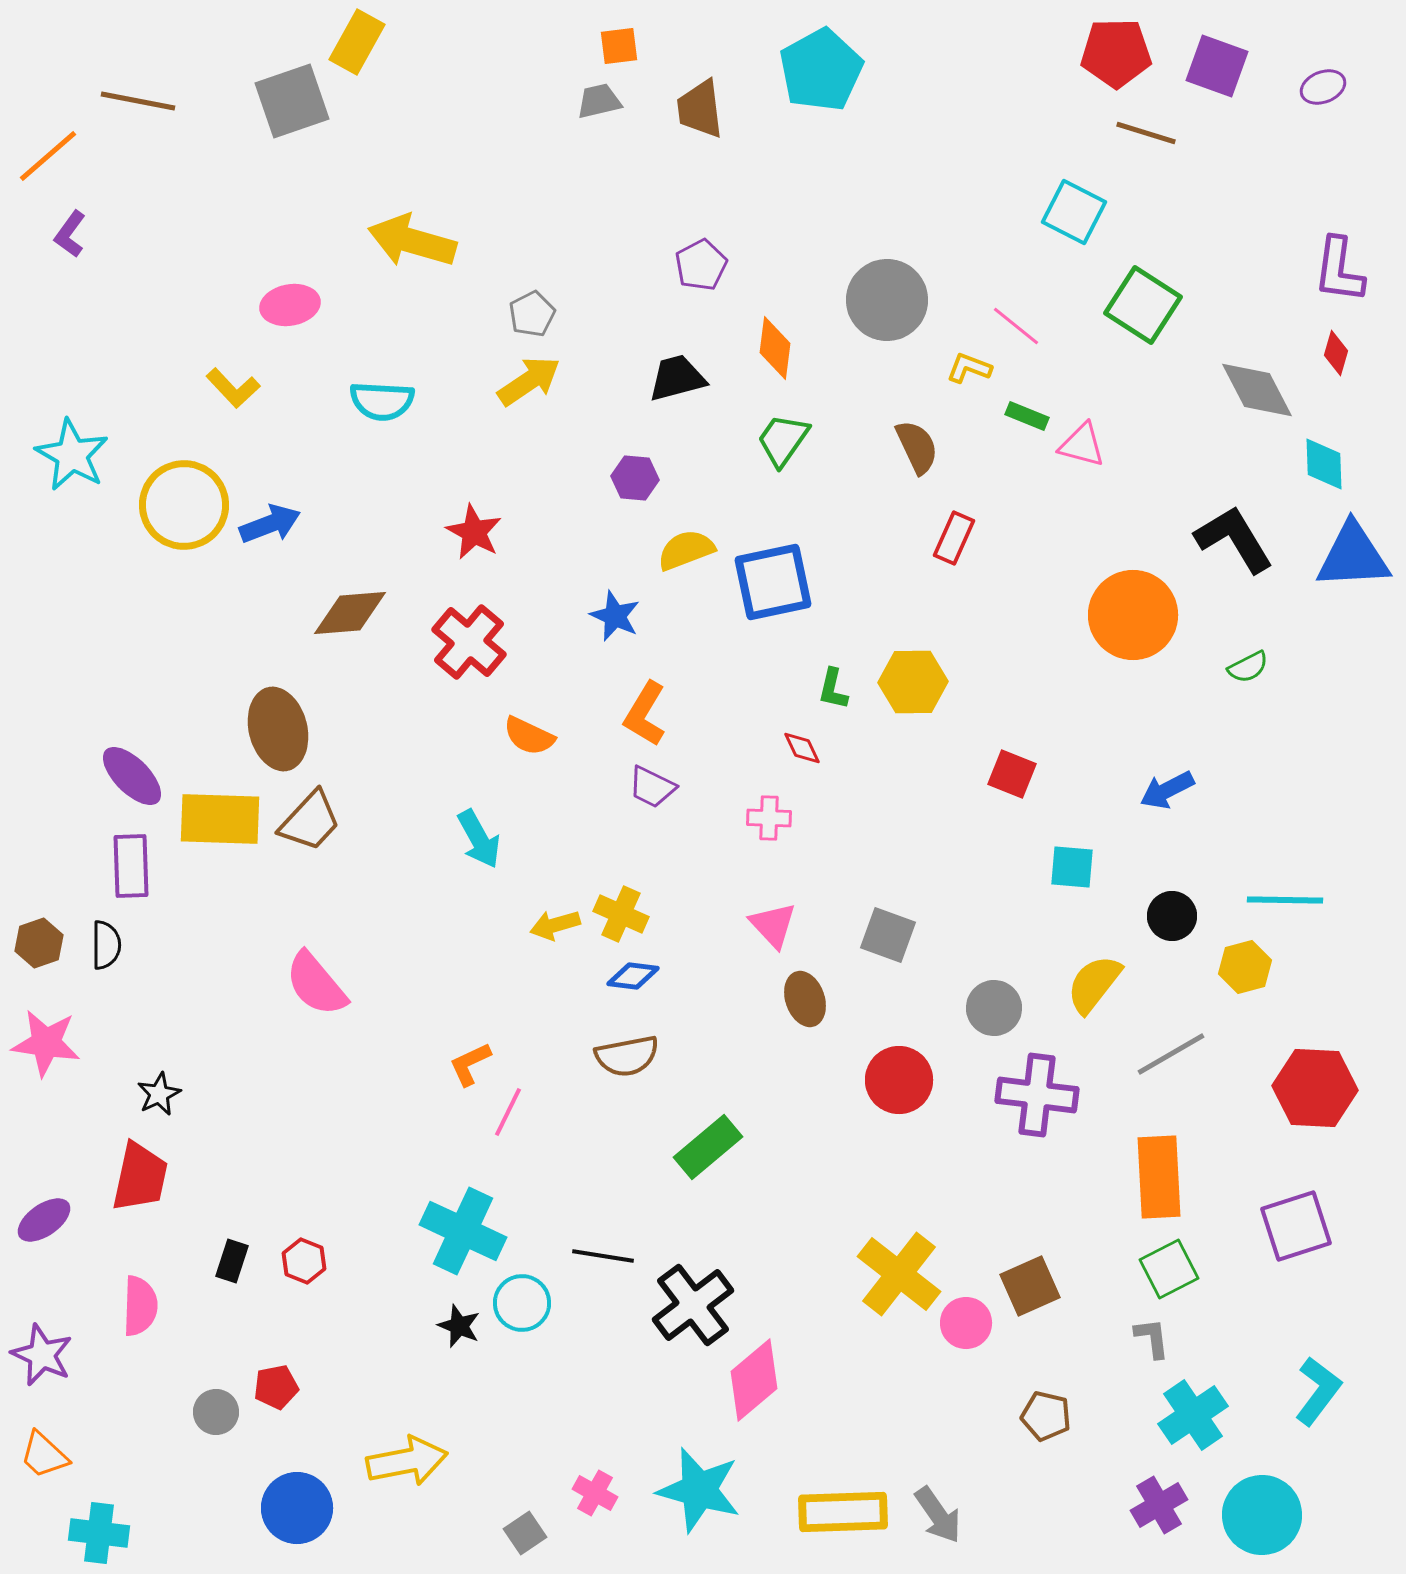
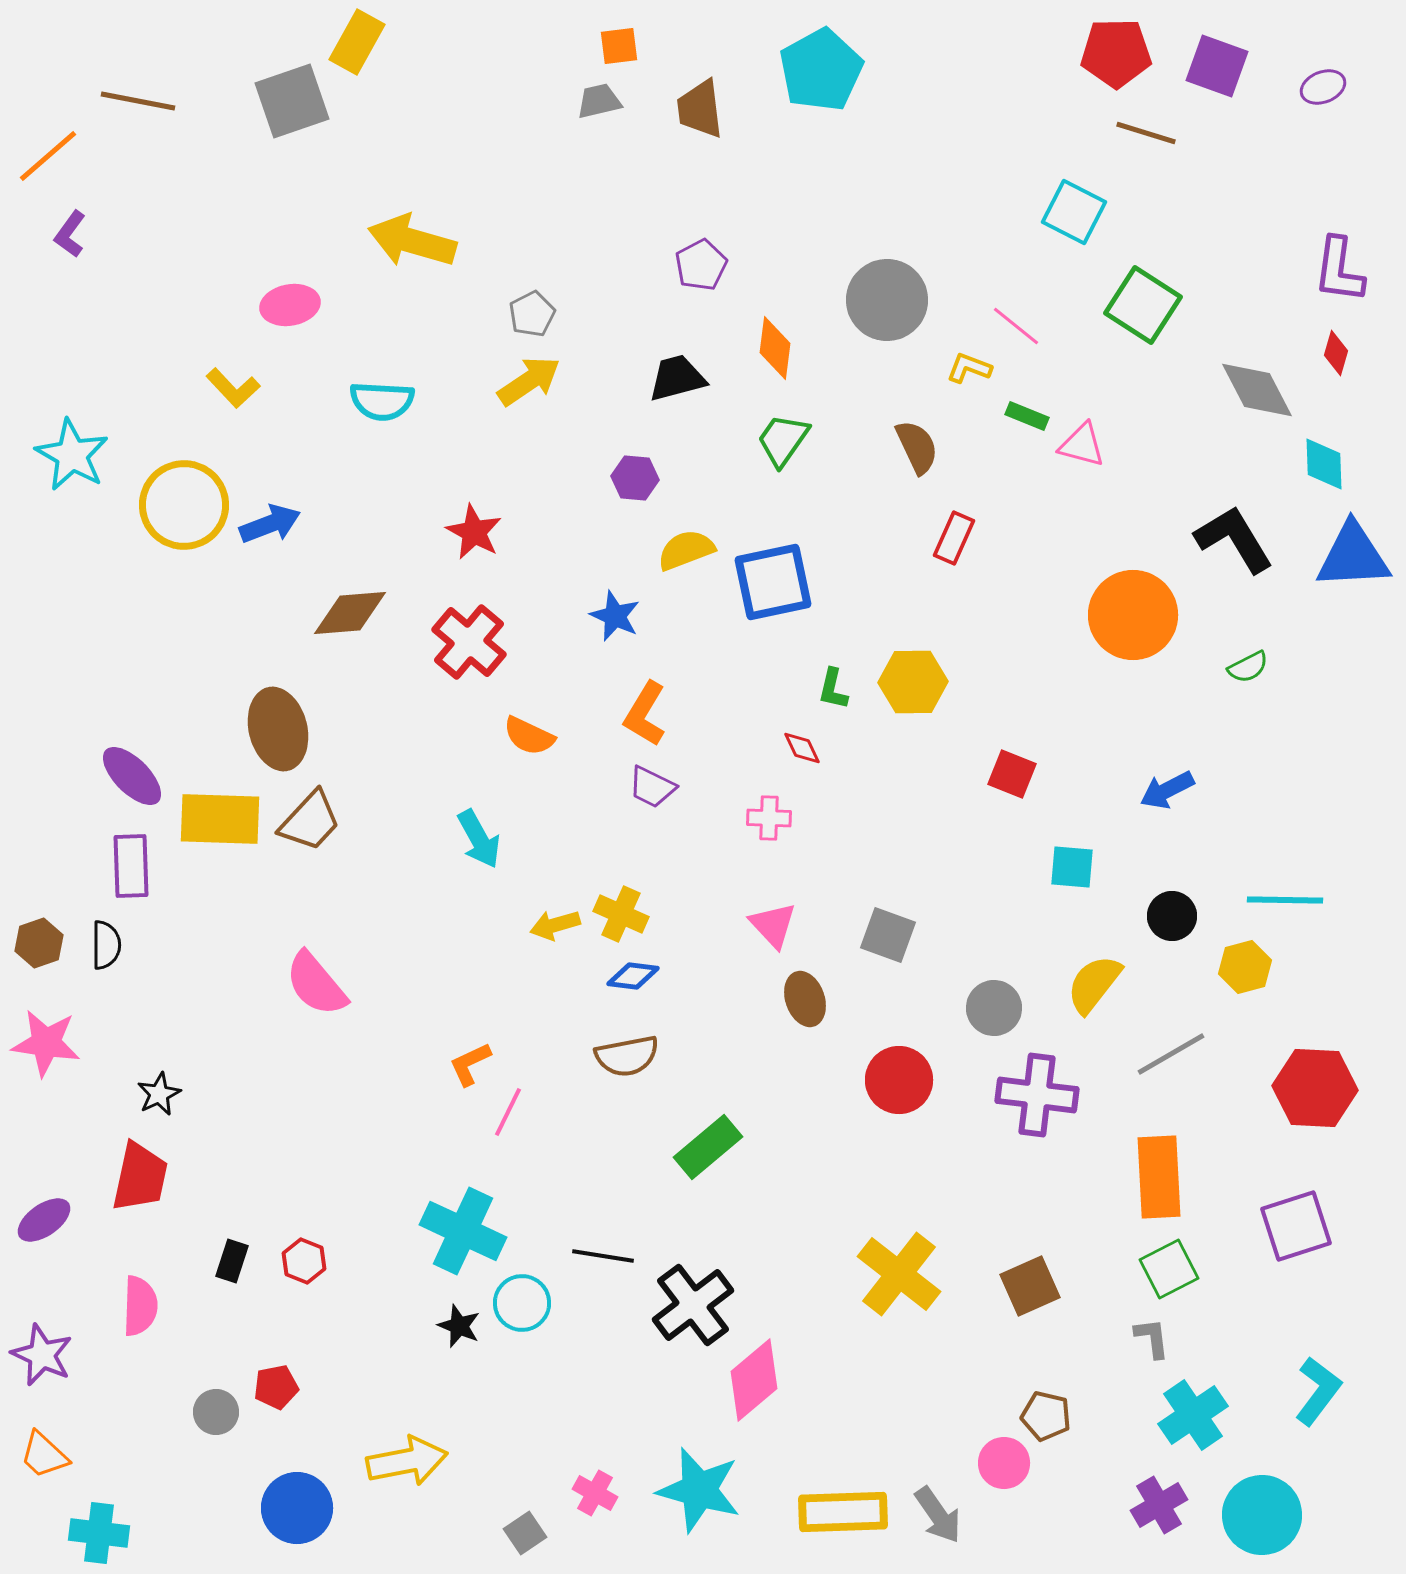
pink circle at (966, 1323): moved 38 px right, 140 px down
